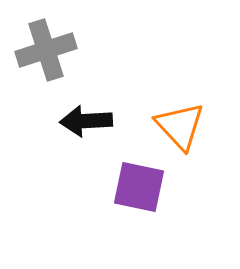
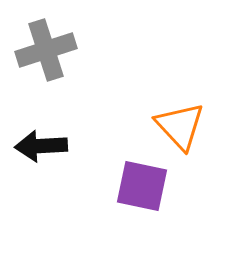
black arrow: moved 45 px left, 25 px down
purple square: moved 3 px right, 1 px up
